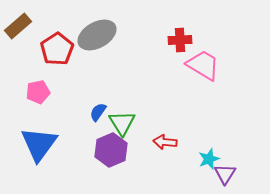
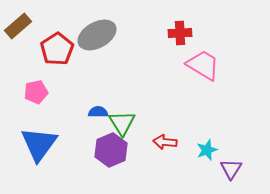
red cross: moved 7 px up
pink pentagon: moved 2 px left
blue semicircle: rotated 54 degrees clockwise
cyan star: moved 2 px left, 9 px up
purple triangle: moved 6 px right, 5 px up
